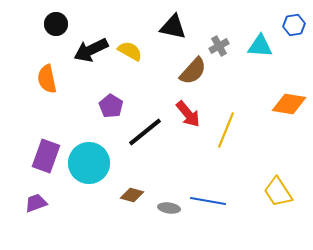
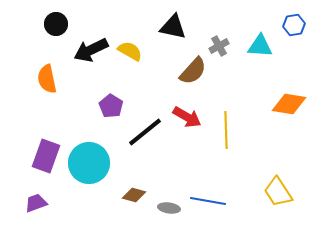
red arrow: moved 1 px left, 3 px down; rotated 20 degrees counterclockwise
yellow line: rotated 24 degrees counterclockwise
brown diamond: moved 2 px right
